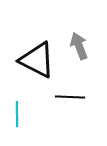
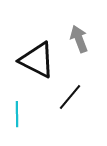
gray arrow: moved 7 px up
black line: rotated 52 degrees counterclockwise
